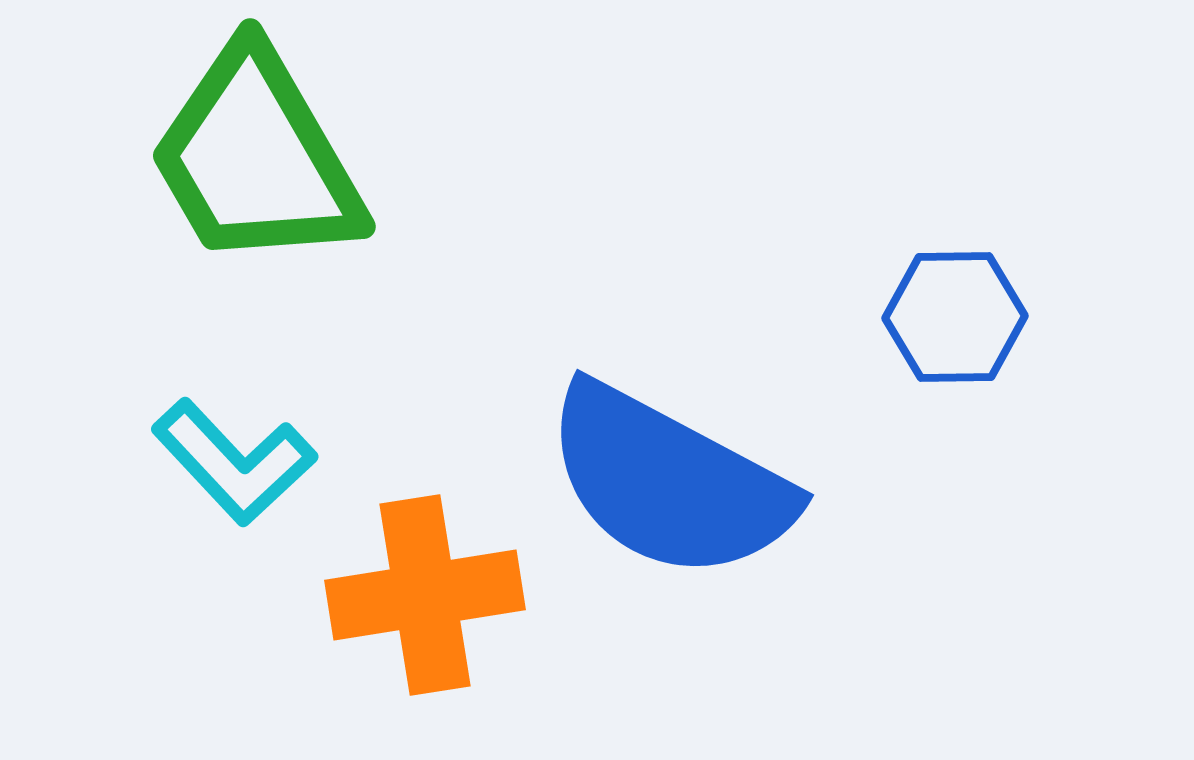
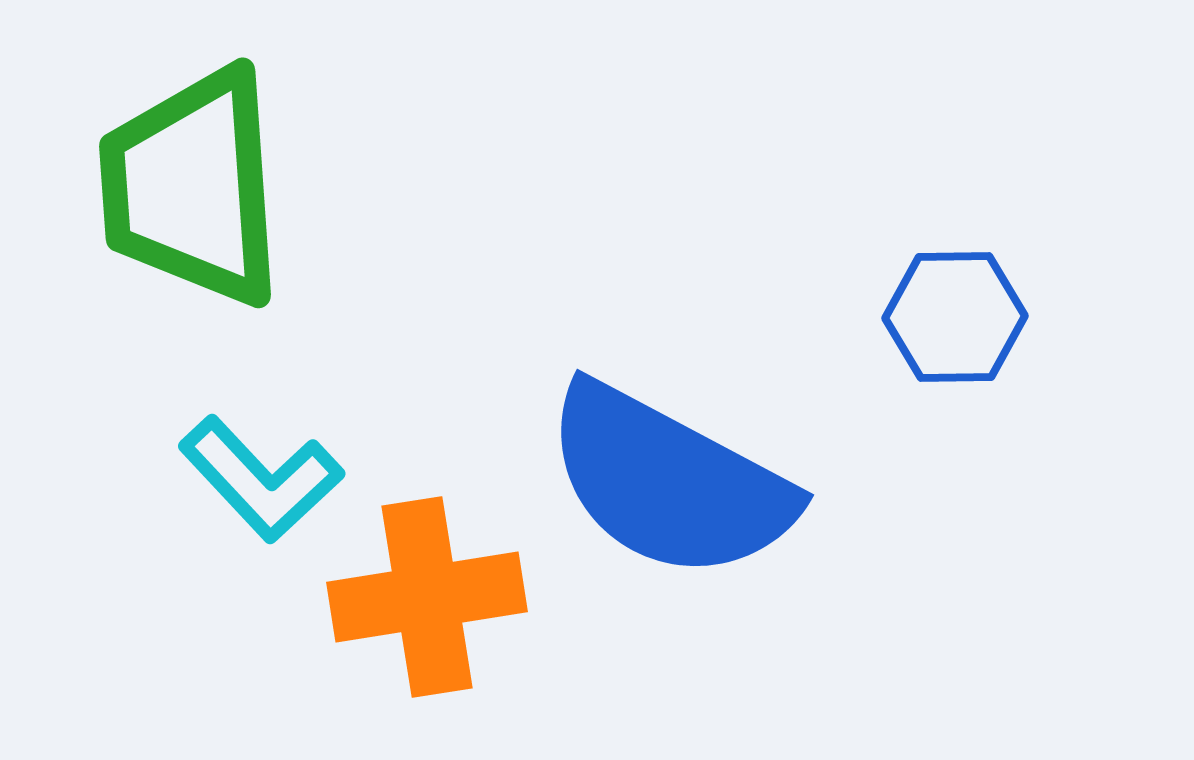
green trapezoid: moved 64 px left, 29 px down; rotated 26 degrees clockwise
cyan L-shape: moved 27 px right, 17 px down
orange cross: moved 2 px right, 2 px down
